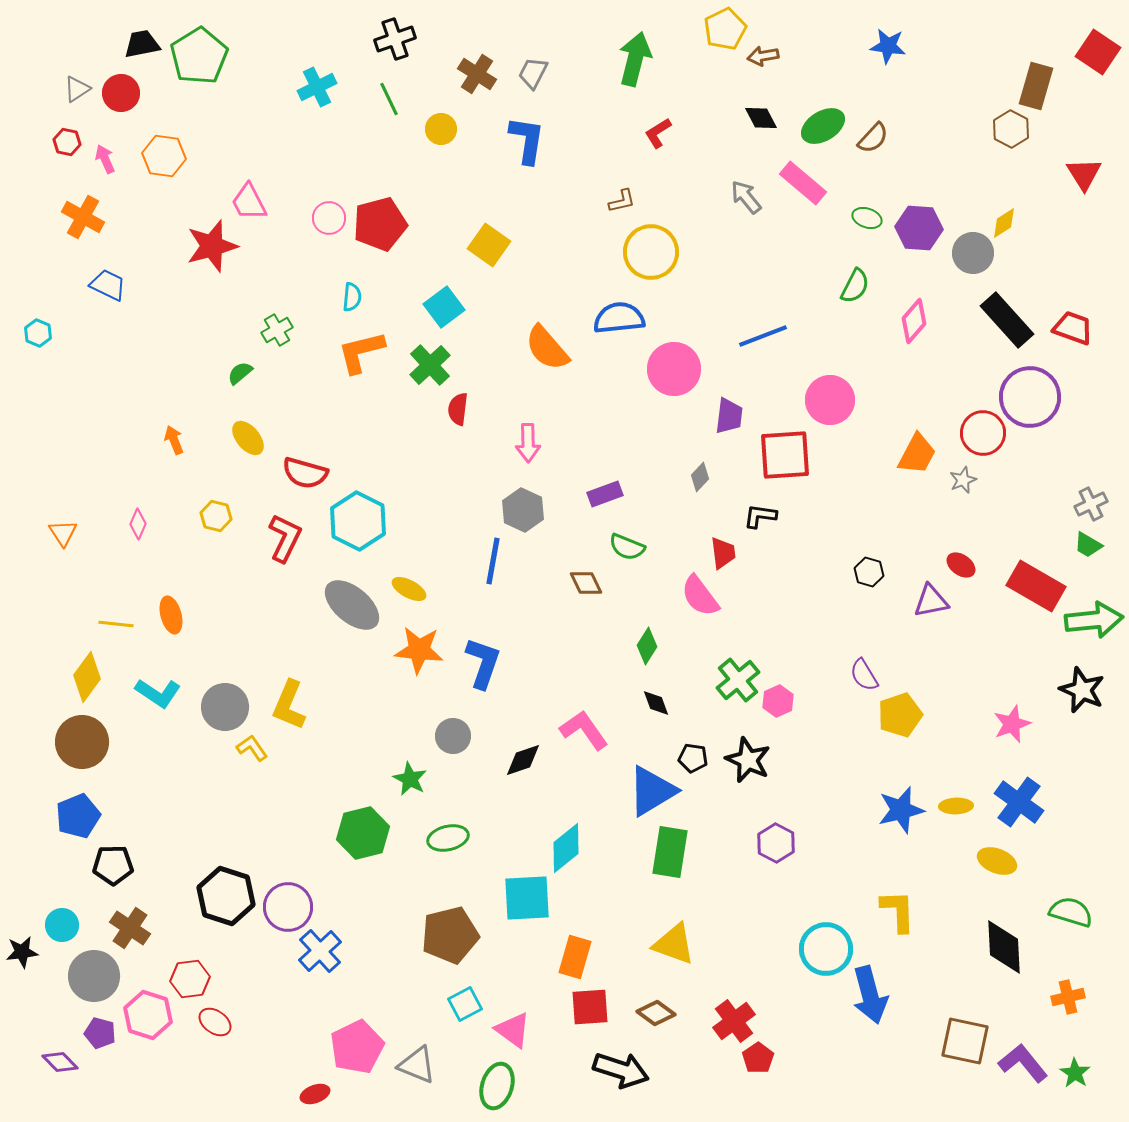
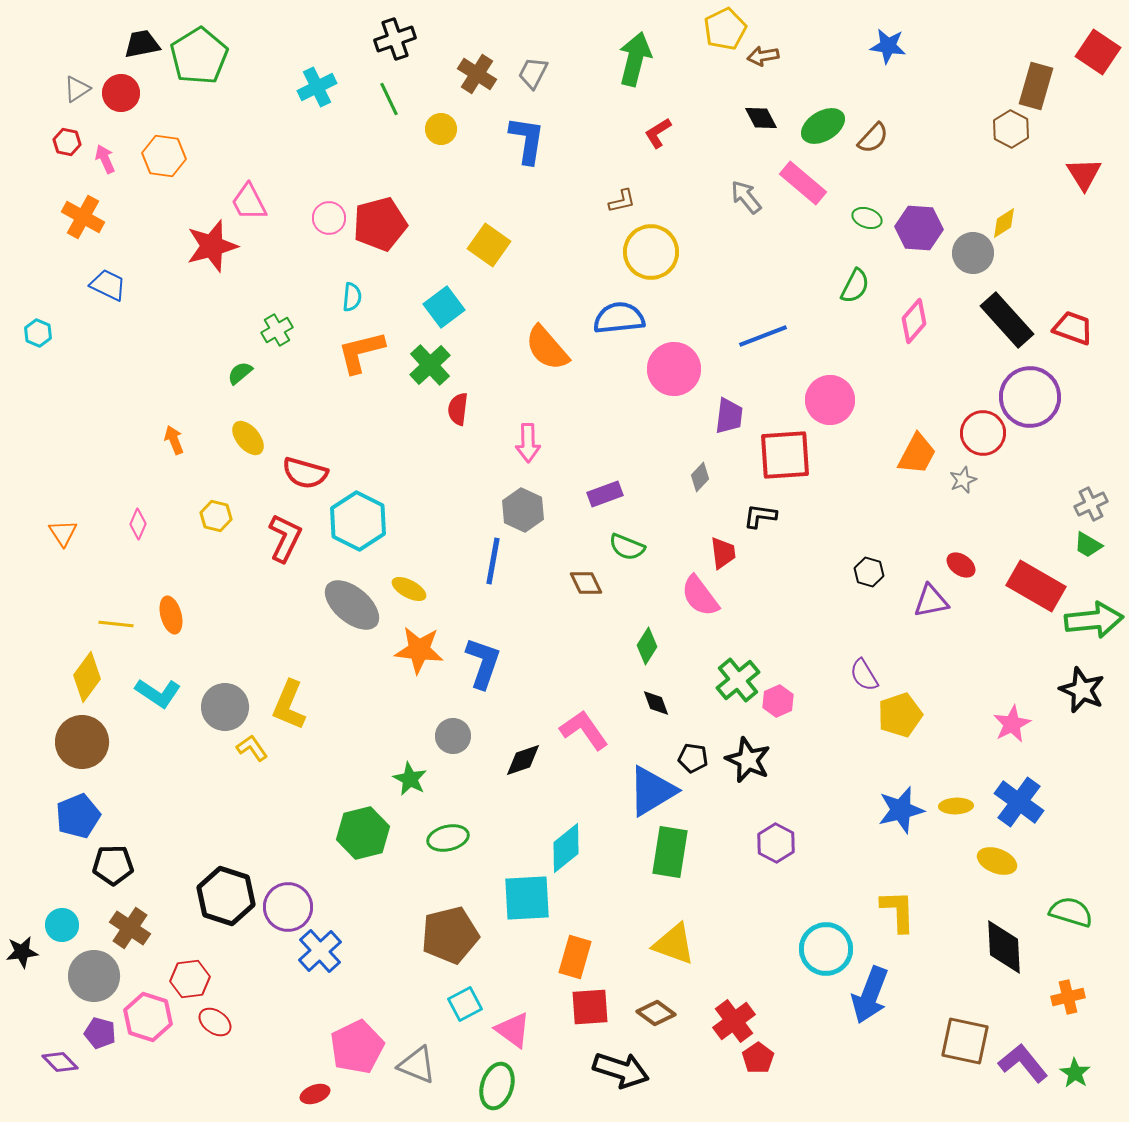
pink star at (1012, 724): rotated 6 degrees counterclockwise
blue arrow at (870, 995): rotated 36 degrees clockwise
pink hexagon at (148, 1015): moved 2 px down
